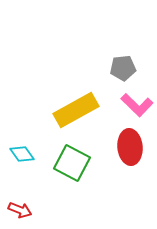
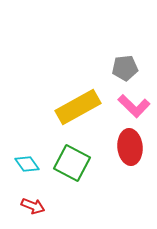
gray pentagon: moved 2 px right
pink L-shape: moved 3 px left, 1 px down
yellow rectangle: moved 2 px right, 3 px up
cyan diamond: moved 5 px right, 10 px down
red arrow: moved 13 px right, 4 px up
